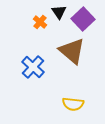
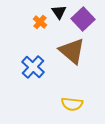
yellow semicircle: moved 1 px left
